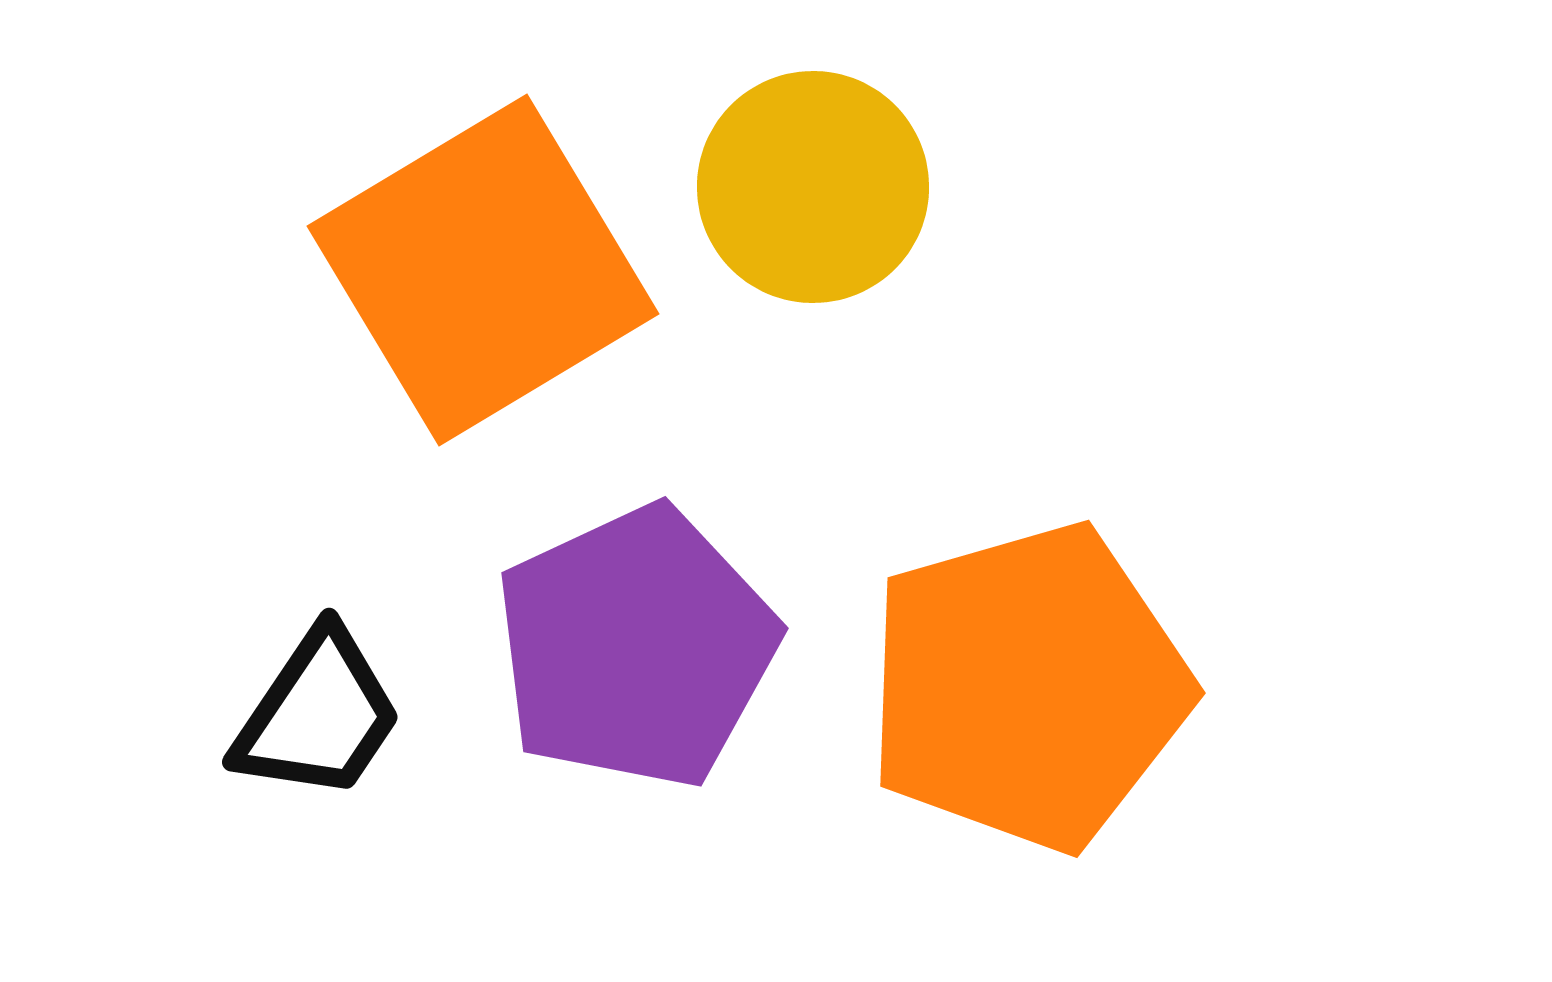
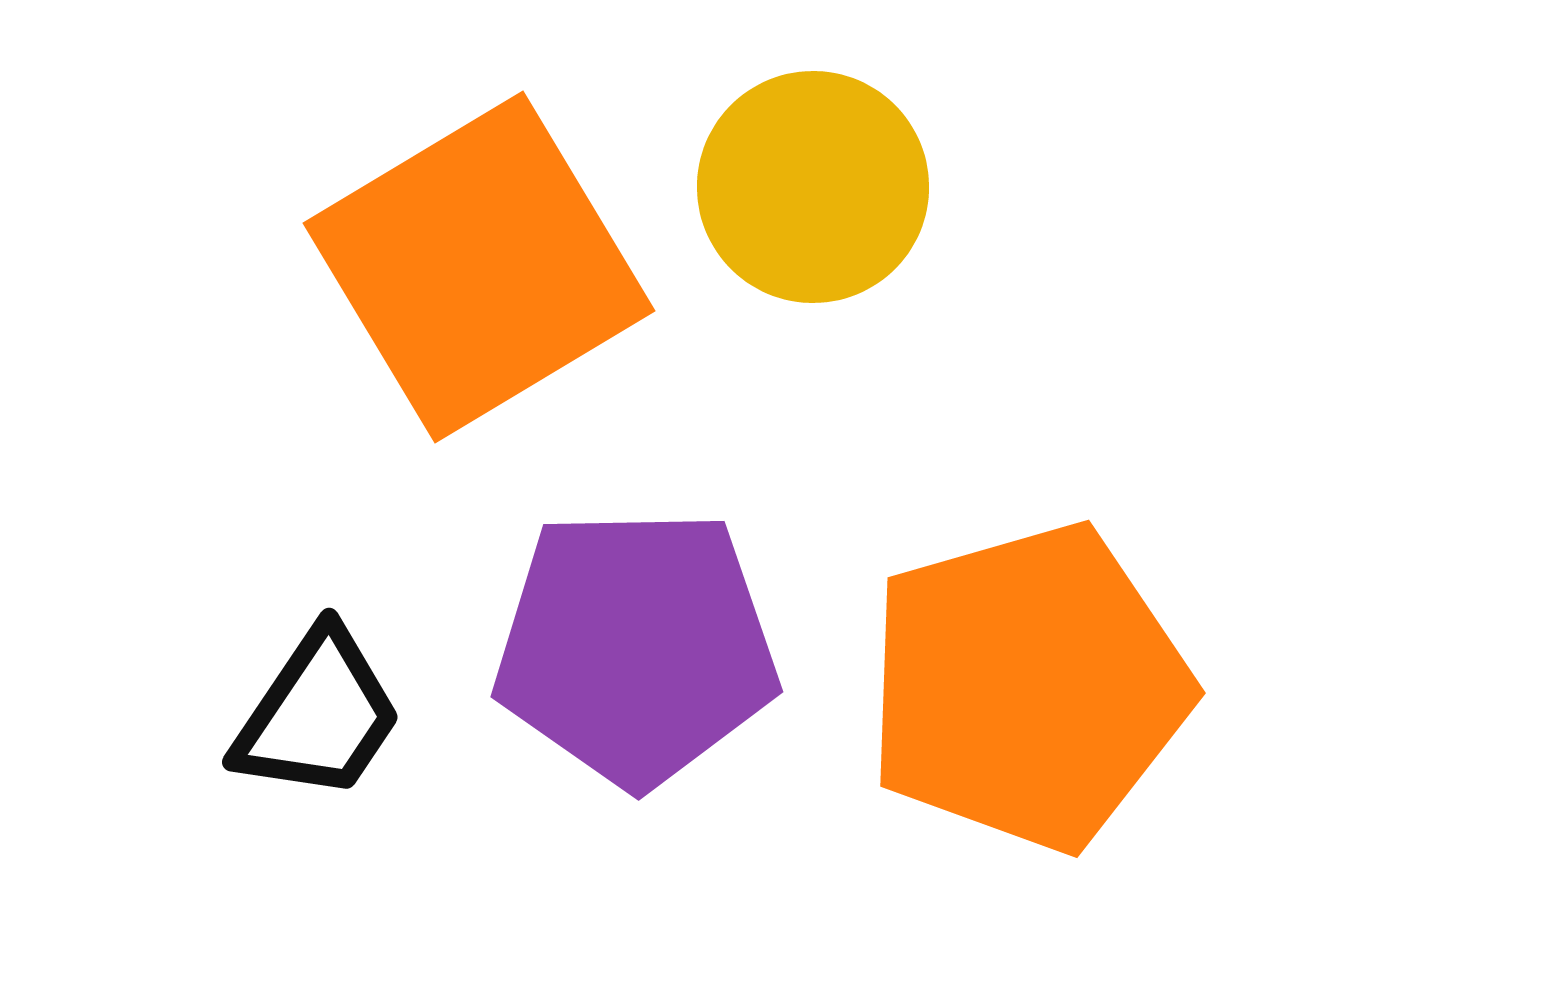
orange square: moved 4 px left, 3 px up
purple pentagon: rotated 24 degrees clockwise
